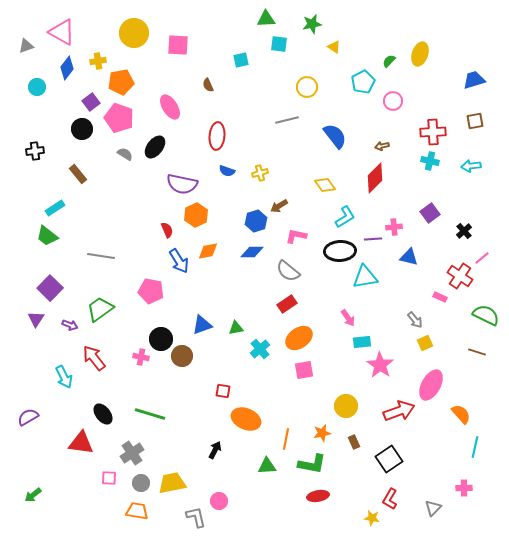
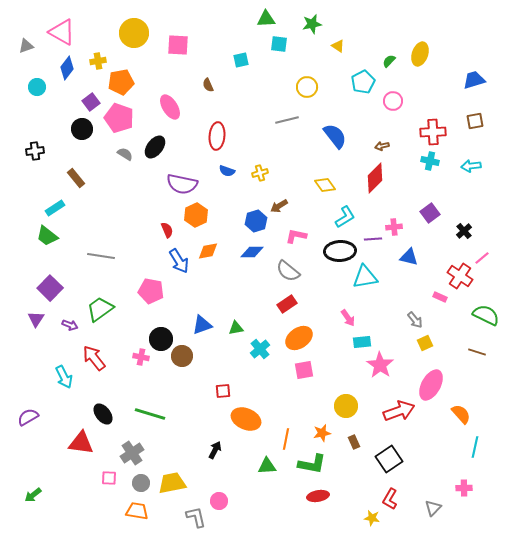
yellow triangle at (334, 47): moved 4 px right, 1 px up
brown rectangle at (78, 174): moved 2 px left, 4 px down
red square at (223, 391): rotated 14 degrees counterclockwise
